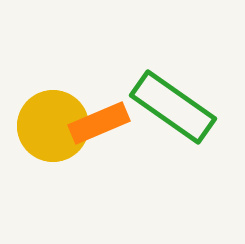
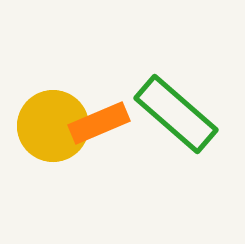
green rectangle: moved 3 px right, 7 px down; rotated 6 degrees clockwise
